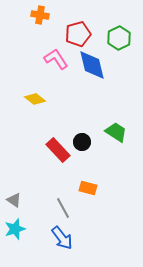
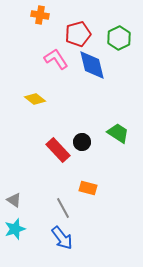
green trapezoid: moved 2 px right, 1 px down
